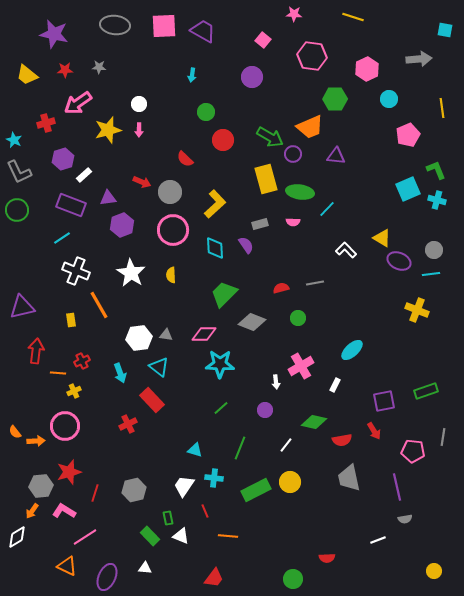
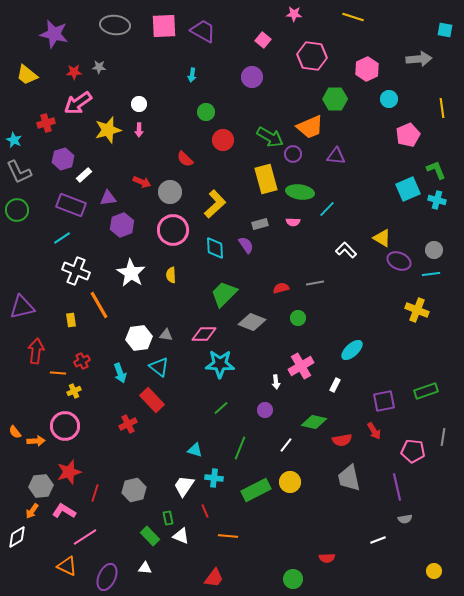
red star at (65, 70): moved 9 px right, 2 px down
